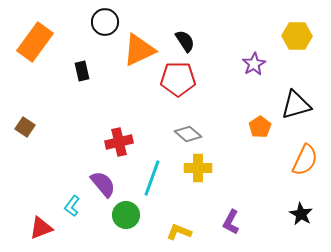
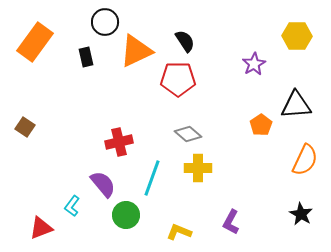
orange triangle: moved 3 px left, 1 px down
black rectangle: moved 4 px right, 14 px up
black triangle: rotated 12 degrees clockwise
orange pentagon: moved 1 px right, 2 px up
